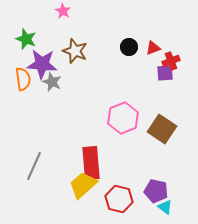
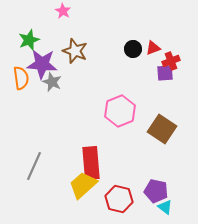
green star: moved 3 px right, 1 px down; rotated 30 degrees clockwise
black circle: moved 4 px right, 2 px down
orange semicircle: moved 2 px left, 1 px up
pink hexagon: moved 3 px left, 7 px up
